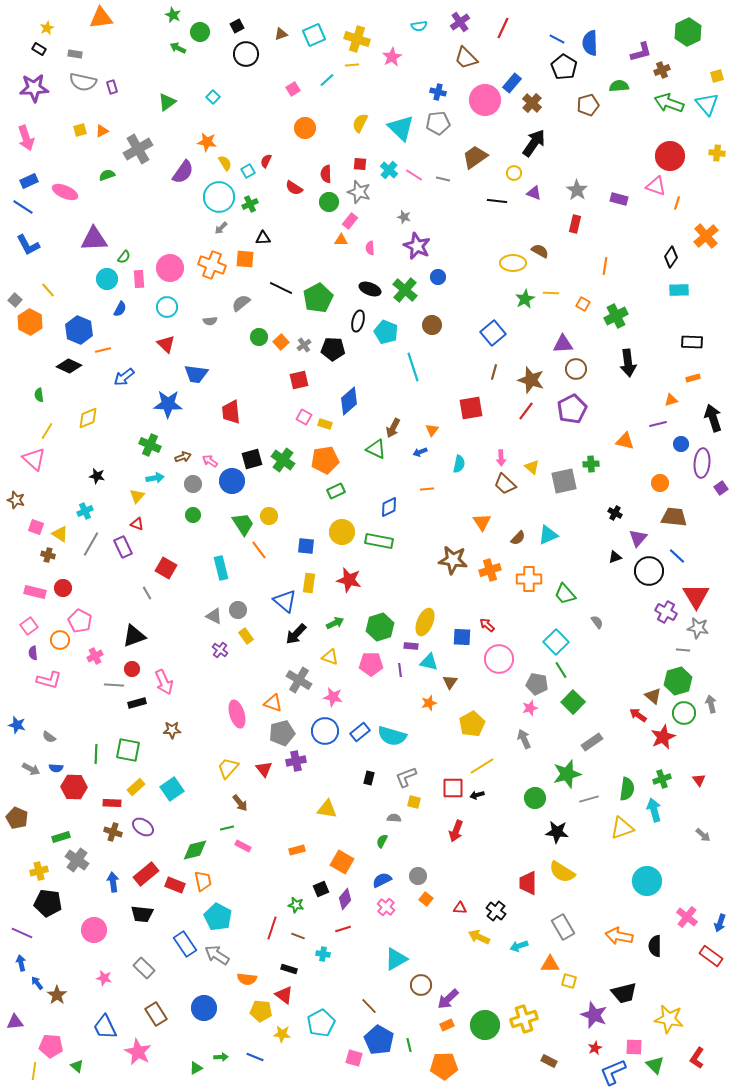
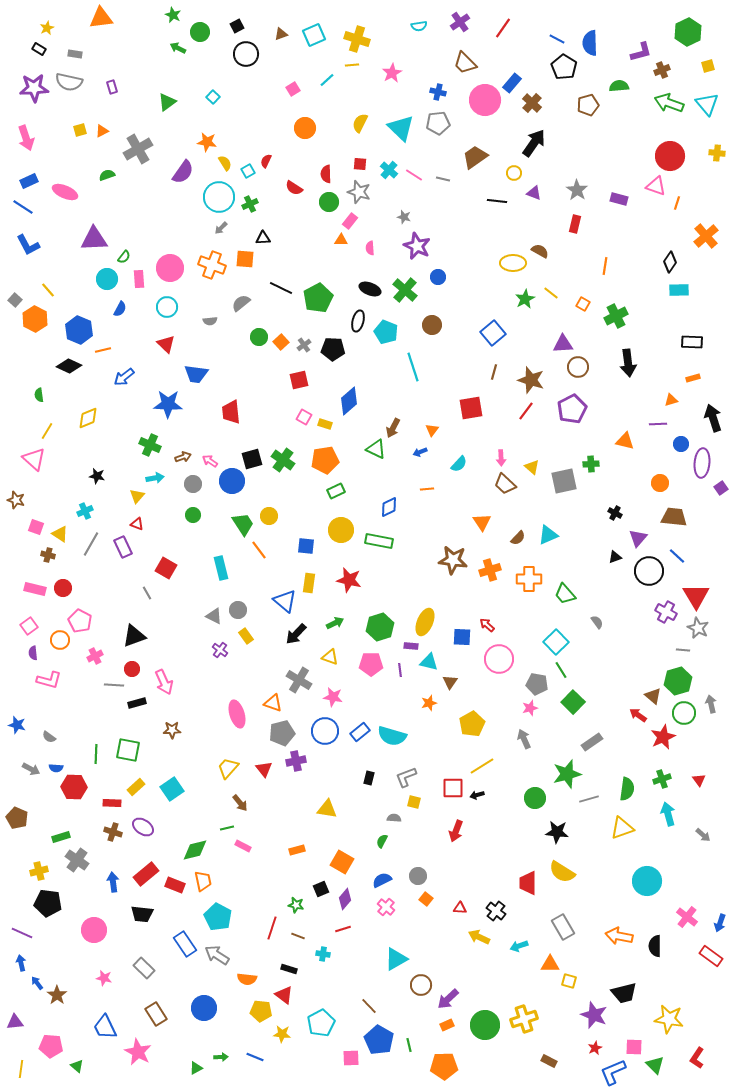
red line at (503, 28): rotated 10 degrees clockwise
pink star at (392, 57): moved 16 px down
brown trapezoid at (466, 58): moved 1 px left, 5 px down
yellow square at (717, 76): moved 9 px left, 10 px up
gray semicircle at (83, 82): moved 14 px left
black diamond at (671, 257): moved 1 px left, 5 px down
yellow line at (551, 293): rotated 35 degrees clockwise
orange hexagon at (30, 322): moved 5 px right, 3 px up
brown circle at (576, 369): moved 2 px right, 2 px up
purple line at (658, 424): rotated 12 degrees clockwise
cyan semicircle at (459, 464): rotated 30 degrees clockwise
yellow circle at (342, 532): moved 1 px left, 2 px up
pink rectangle at (35, 592): moved 3 px up
gray star at (698, 628): rotated 15 degrees clockwise
cyan arrow at (654, 810): moved 14 px right, 4 px down
pink square at (354, 1058): moved 3 px left; rotated 18 degrees counterclockwise
yellow line at (34, 1071): moved 13 px left, 2 px up
